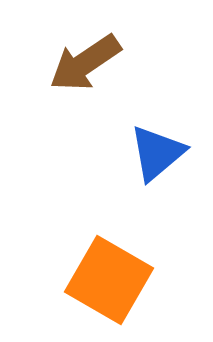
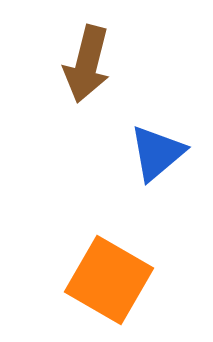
brown arrow: moved 2 px right, 1 px down; rotated 42 degrees counterclockwise
